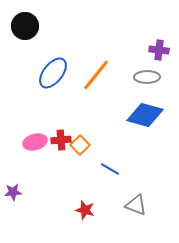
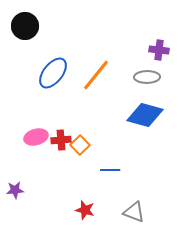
pink ellipse: moved 1 px right, 5 px up
blue line: moved 1 px down; rotated 30 degrees counterclockwise
purple star: moved 2 px right, 2 px up
gray triangle: moved 2 px left, 7 px down
